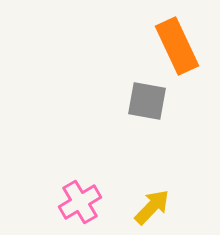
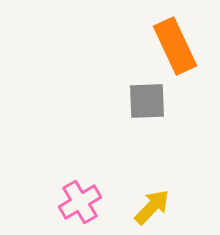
orange rectangle: moved 2 px left
gray square: rotated 12 degrees counterclockwise
